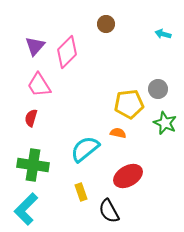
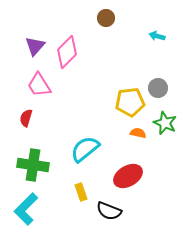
brown circle: moved 6 px up
cyan arrow: moved 6 px left, 2 px down
gray circle: moved 1 px up
yellow pentagon: moved 1 px right, 2 px up
red semicircle: moved 5 px left
orange semicircle: moved 20 px right
black semicircle: rotated 40 degrees counterclockwise
